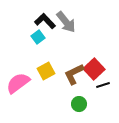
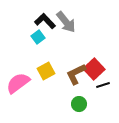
brown L-shape: moved 2 px right
